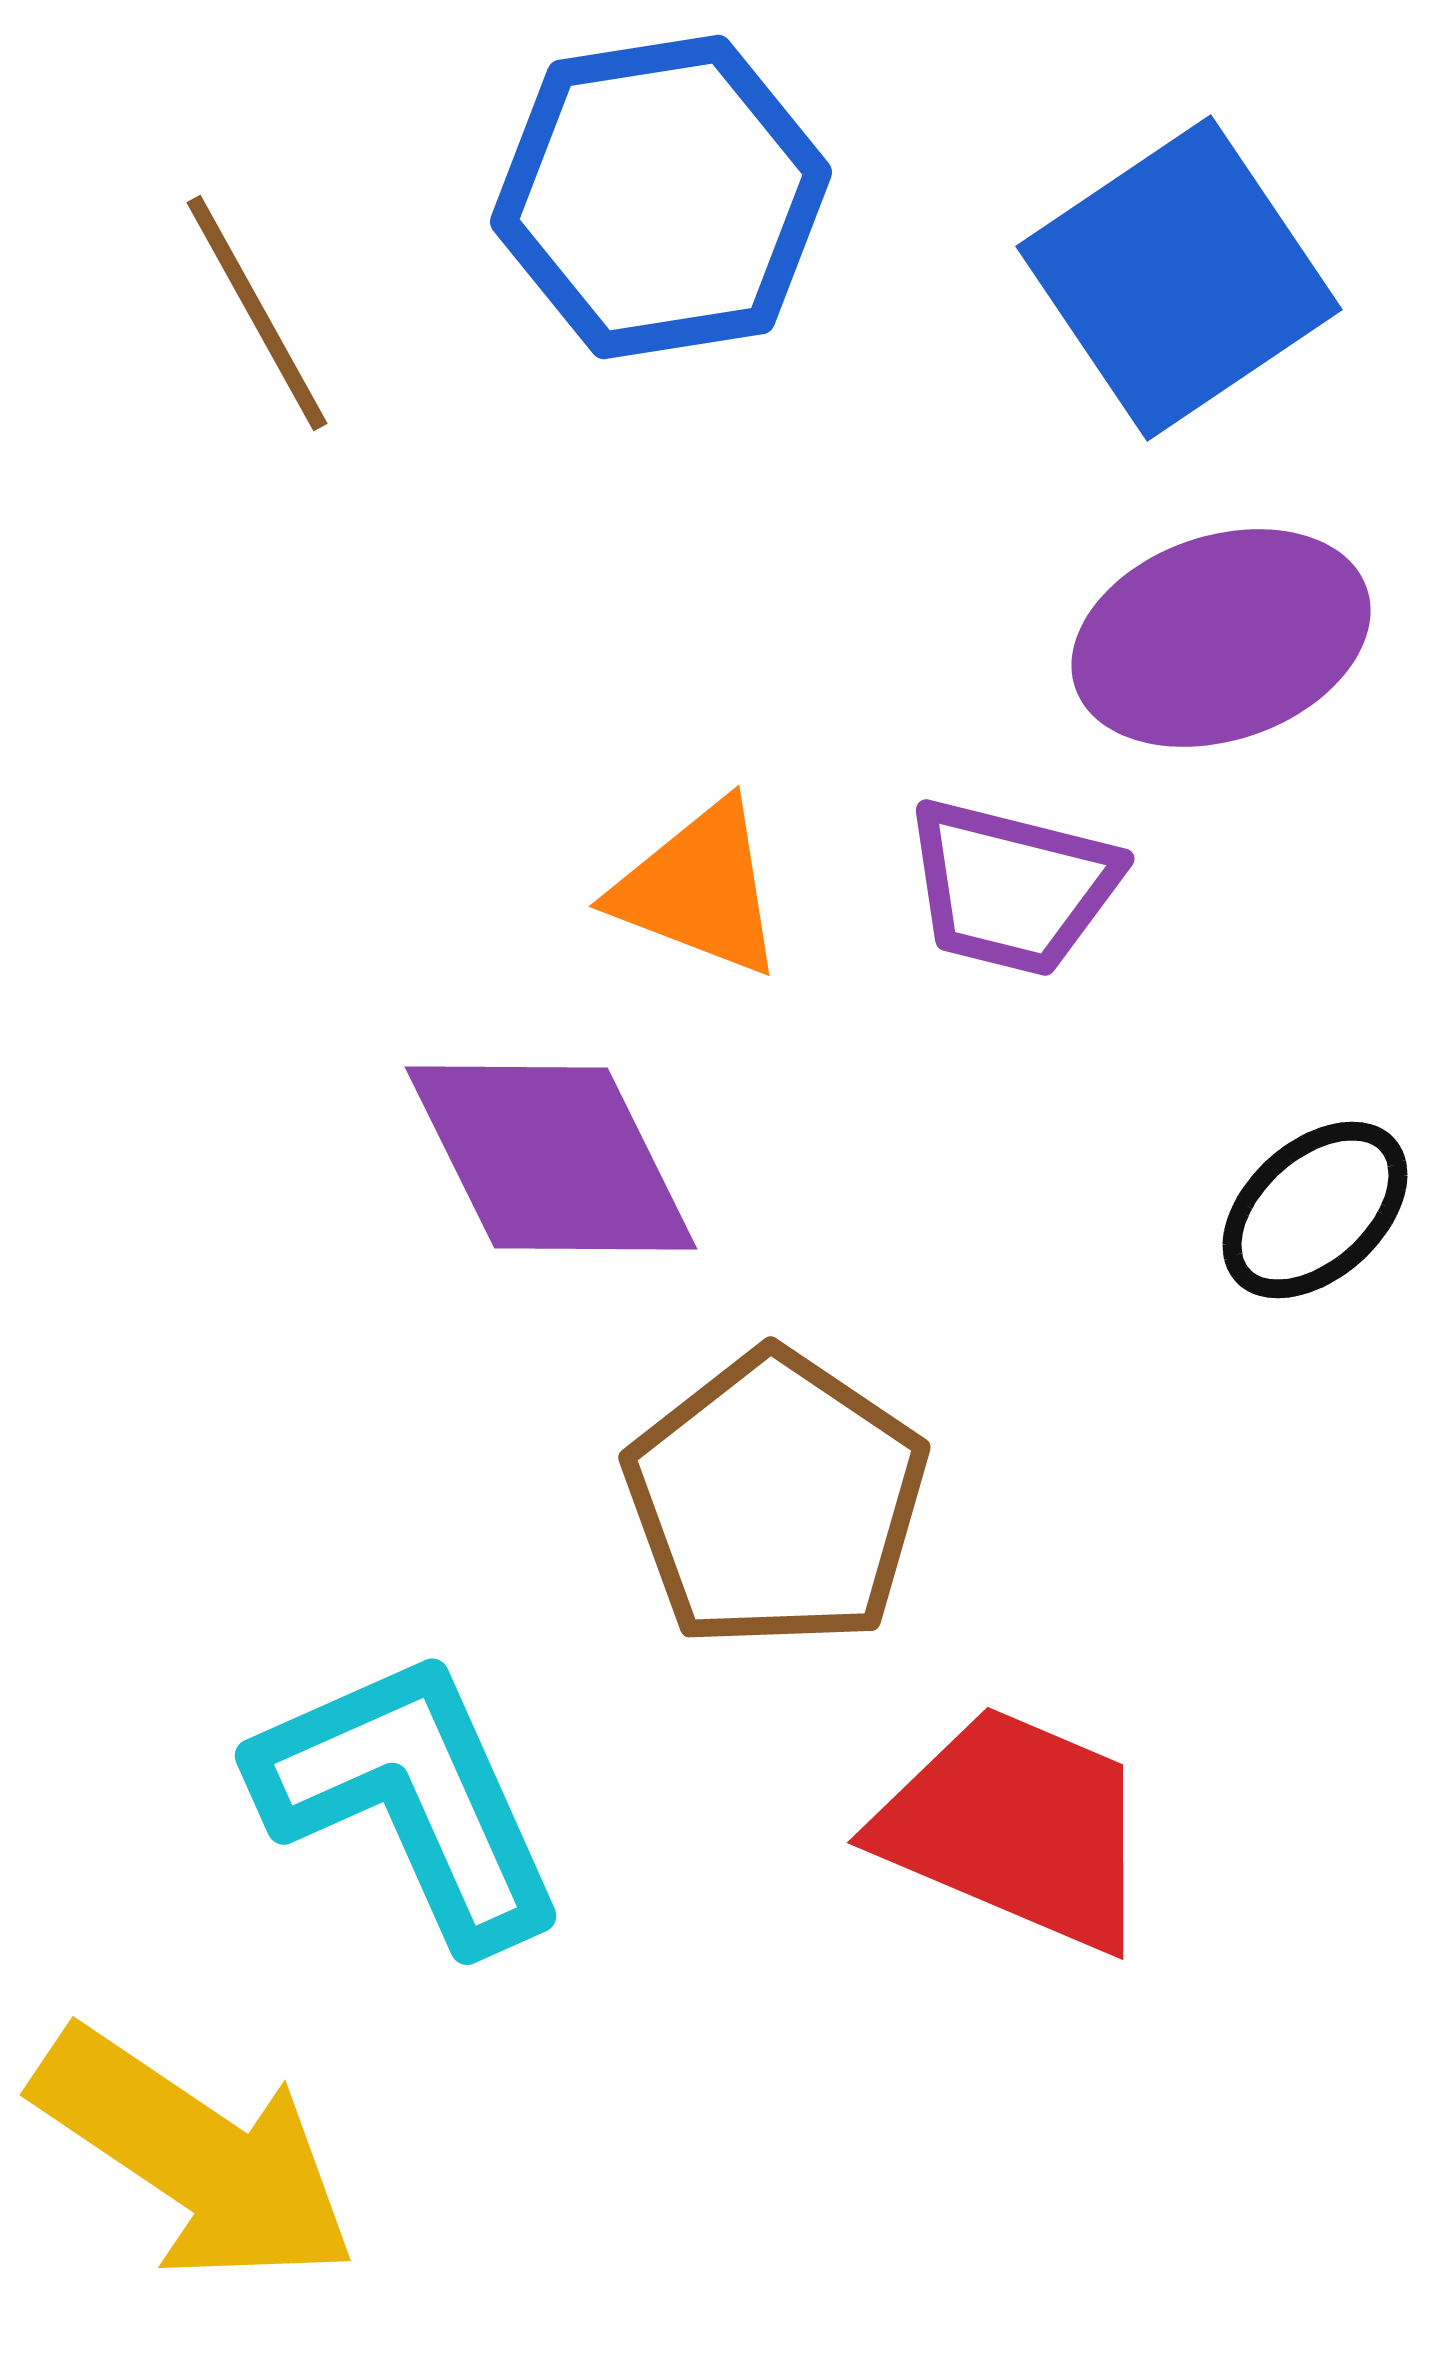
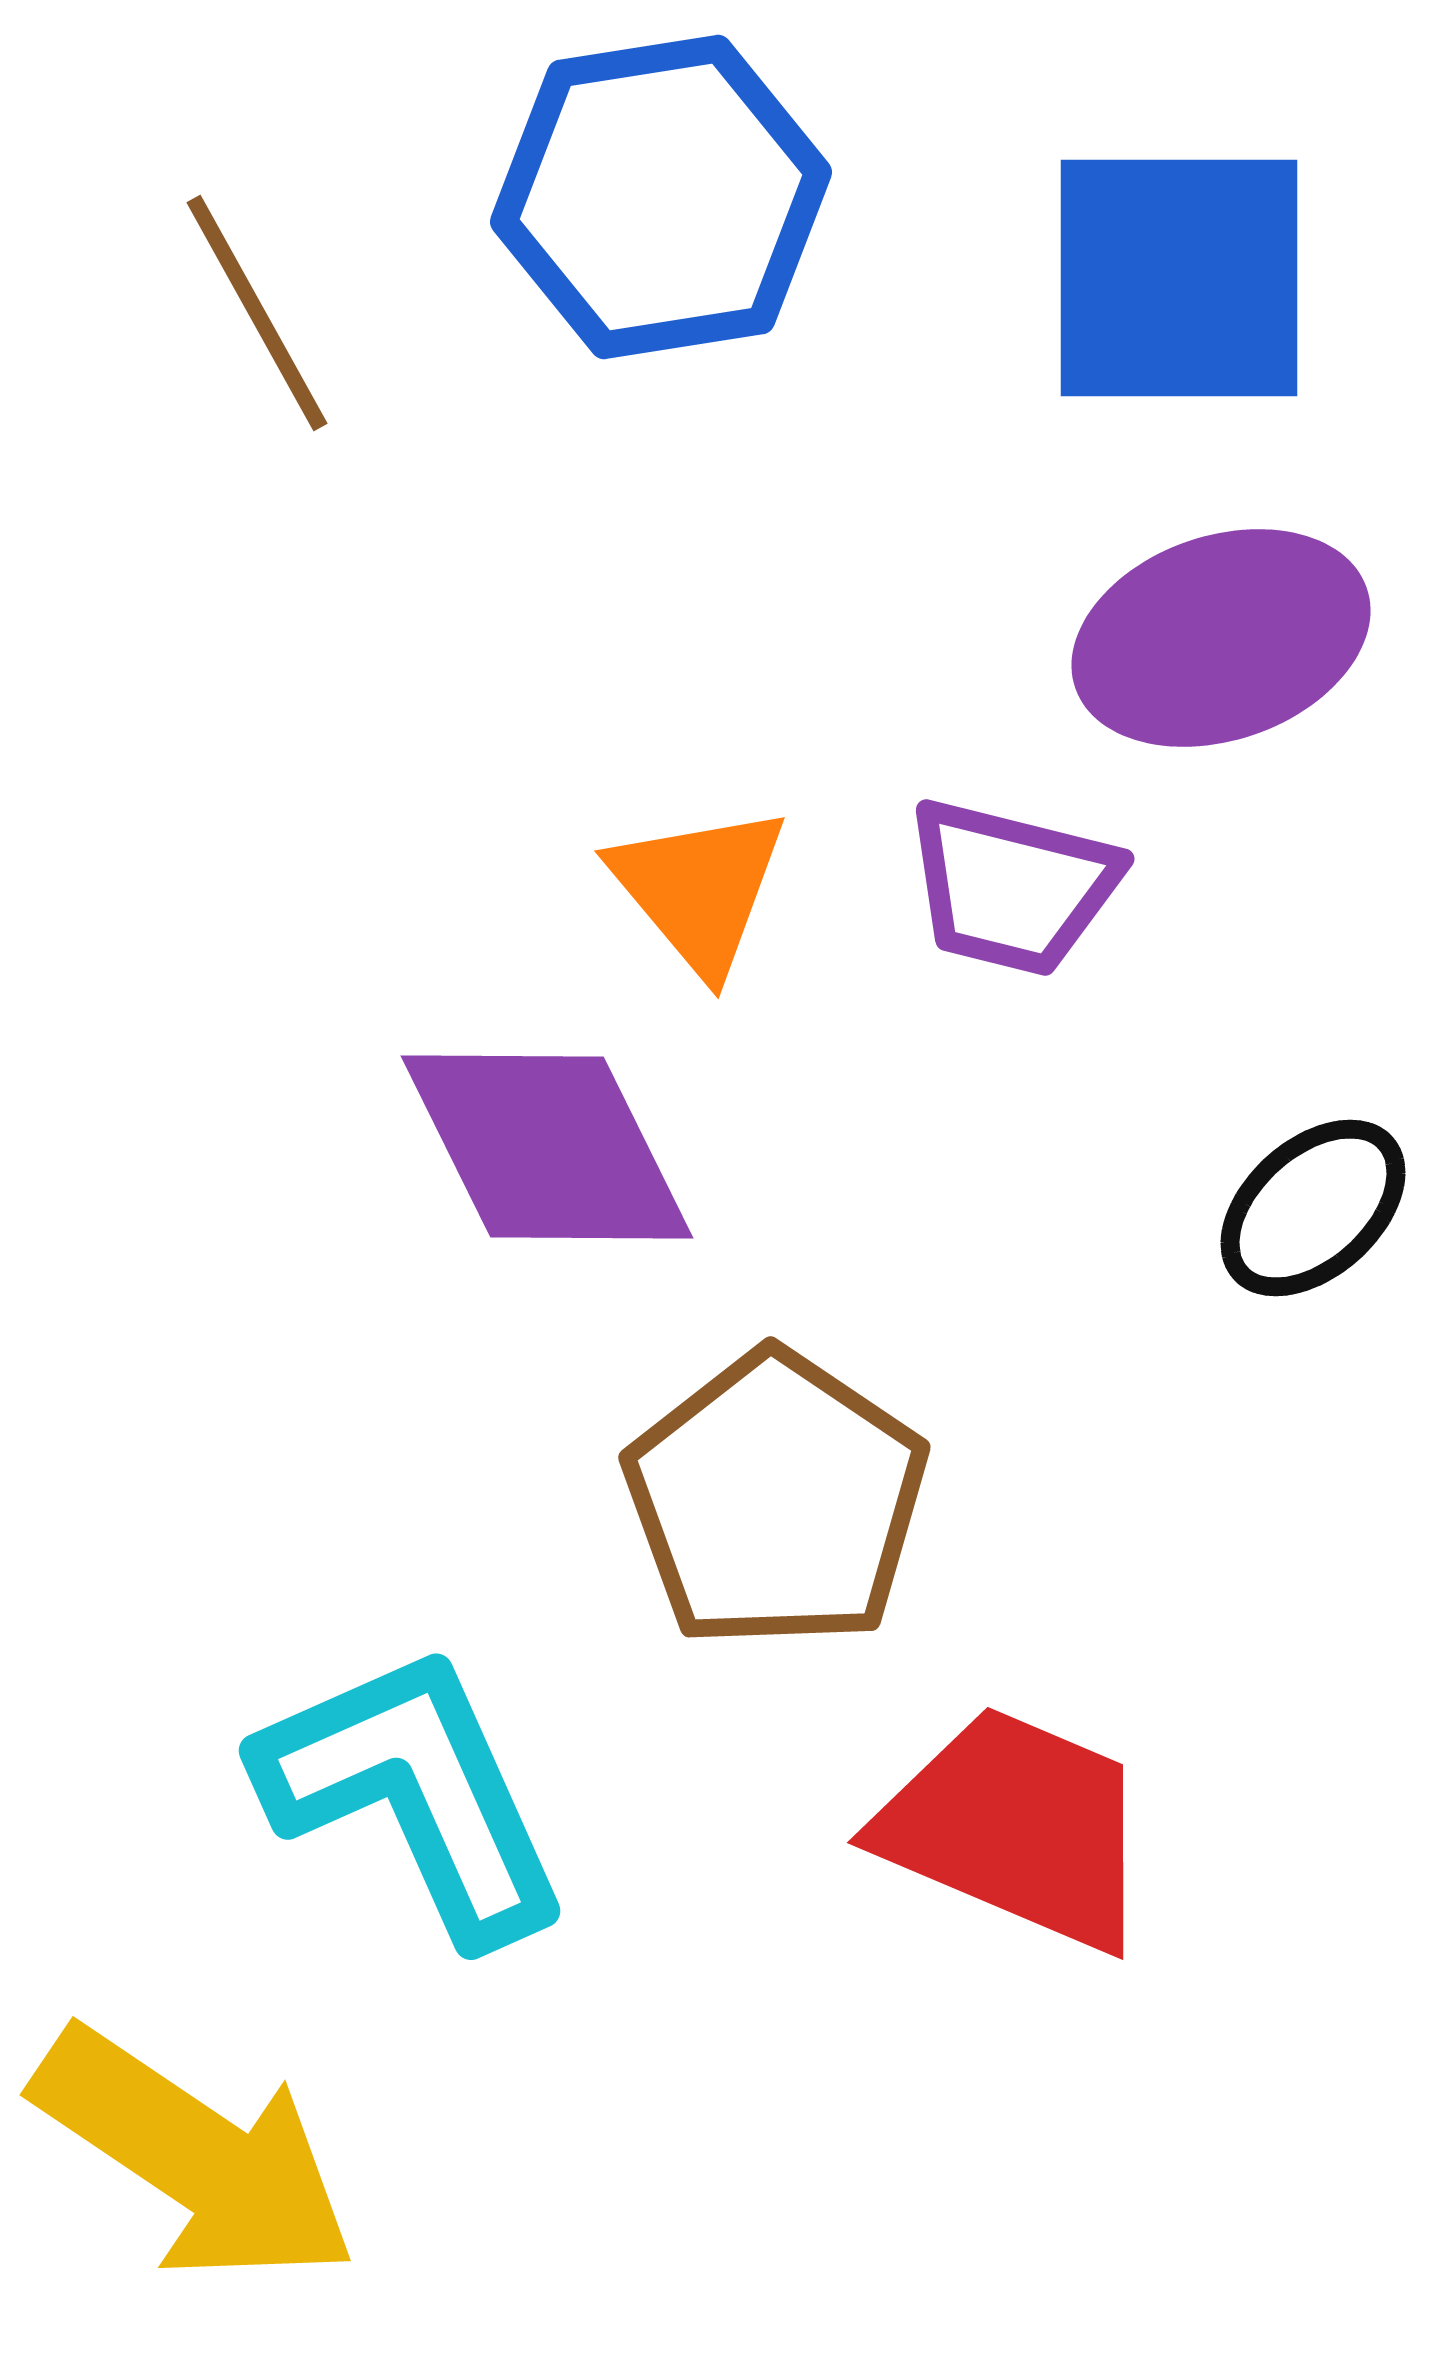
blue square: rotated 34 degrees clockwise
orange triangle: rotated 29 degrees clockwise
purple diamond: moved 4 px left, 11 px up
black ellipse: moved 2 px left, 2 px up
cyan L-shape: moved 4 px right, 5 px up
